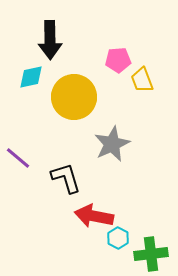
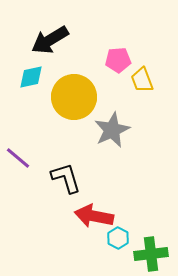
black arrow: rotated 60 degrees clockwise
gray star: moved 14 px up
